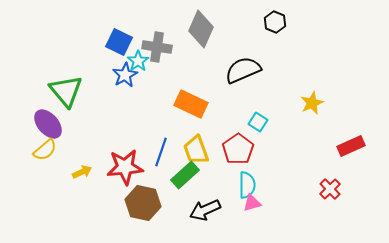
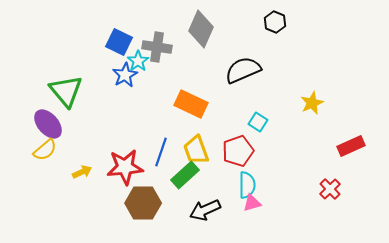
red pentagon: moved 2 px down; rotated 16 degrees clockwise
brown hexagon: rotated 12 degrees counterclockwise
